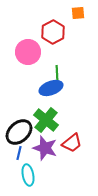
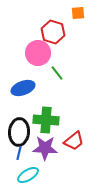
red hexagon: rotated 15 degrees counterclockwise
pink circle: moved 10 px right, 1 px down
green line: rotated 35 degrees counterclockwise
blue ellipse: moved 28 px left
green cross: rotated 35 degrees counterclockwise
black ellipse: rotated 44 degrees counterclockwise
red trapezoid: moved 2 px right, 2 px up
purple star: rotated 15 degrees counterclockwise
cyan ellipse: rotated 70 degrees clockwise
